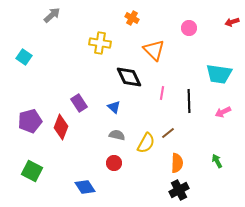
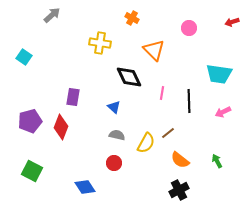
purple rectangle: moved 6 px left, 6 px up; rotated 42 degrees clockwise
orange semicircle: moved 3 px right, 3 px up; rotated 126 degrees clockwise
